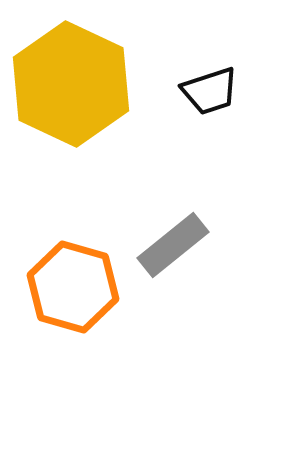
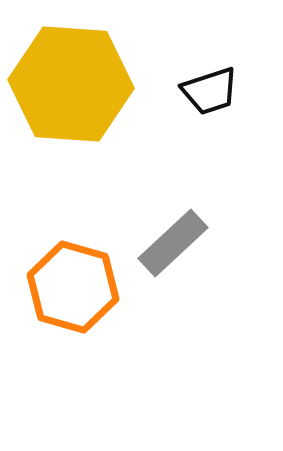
yellow hexagon: rotated 21 degrees counterclockwise
gray rectangle: moved 2 px up; rotated 4 degrees counterclockwise
